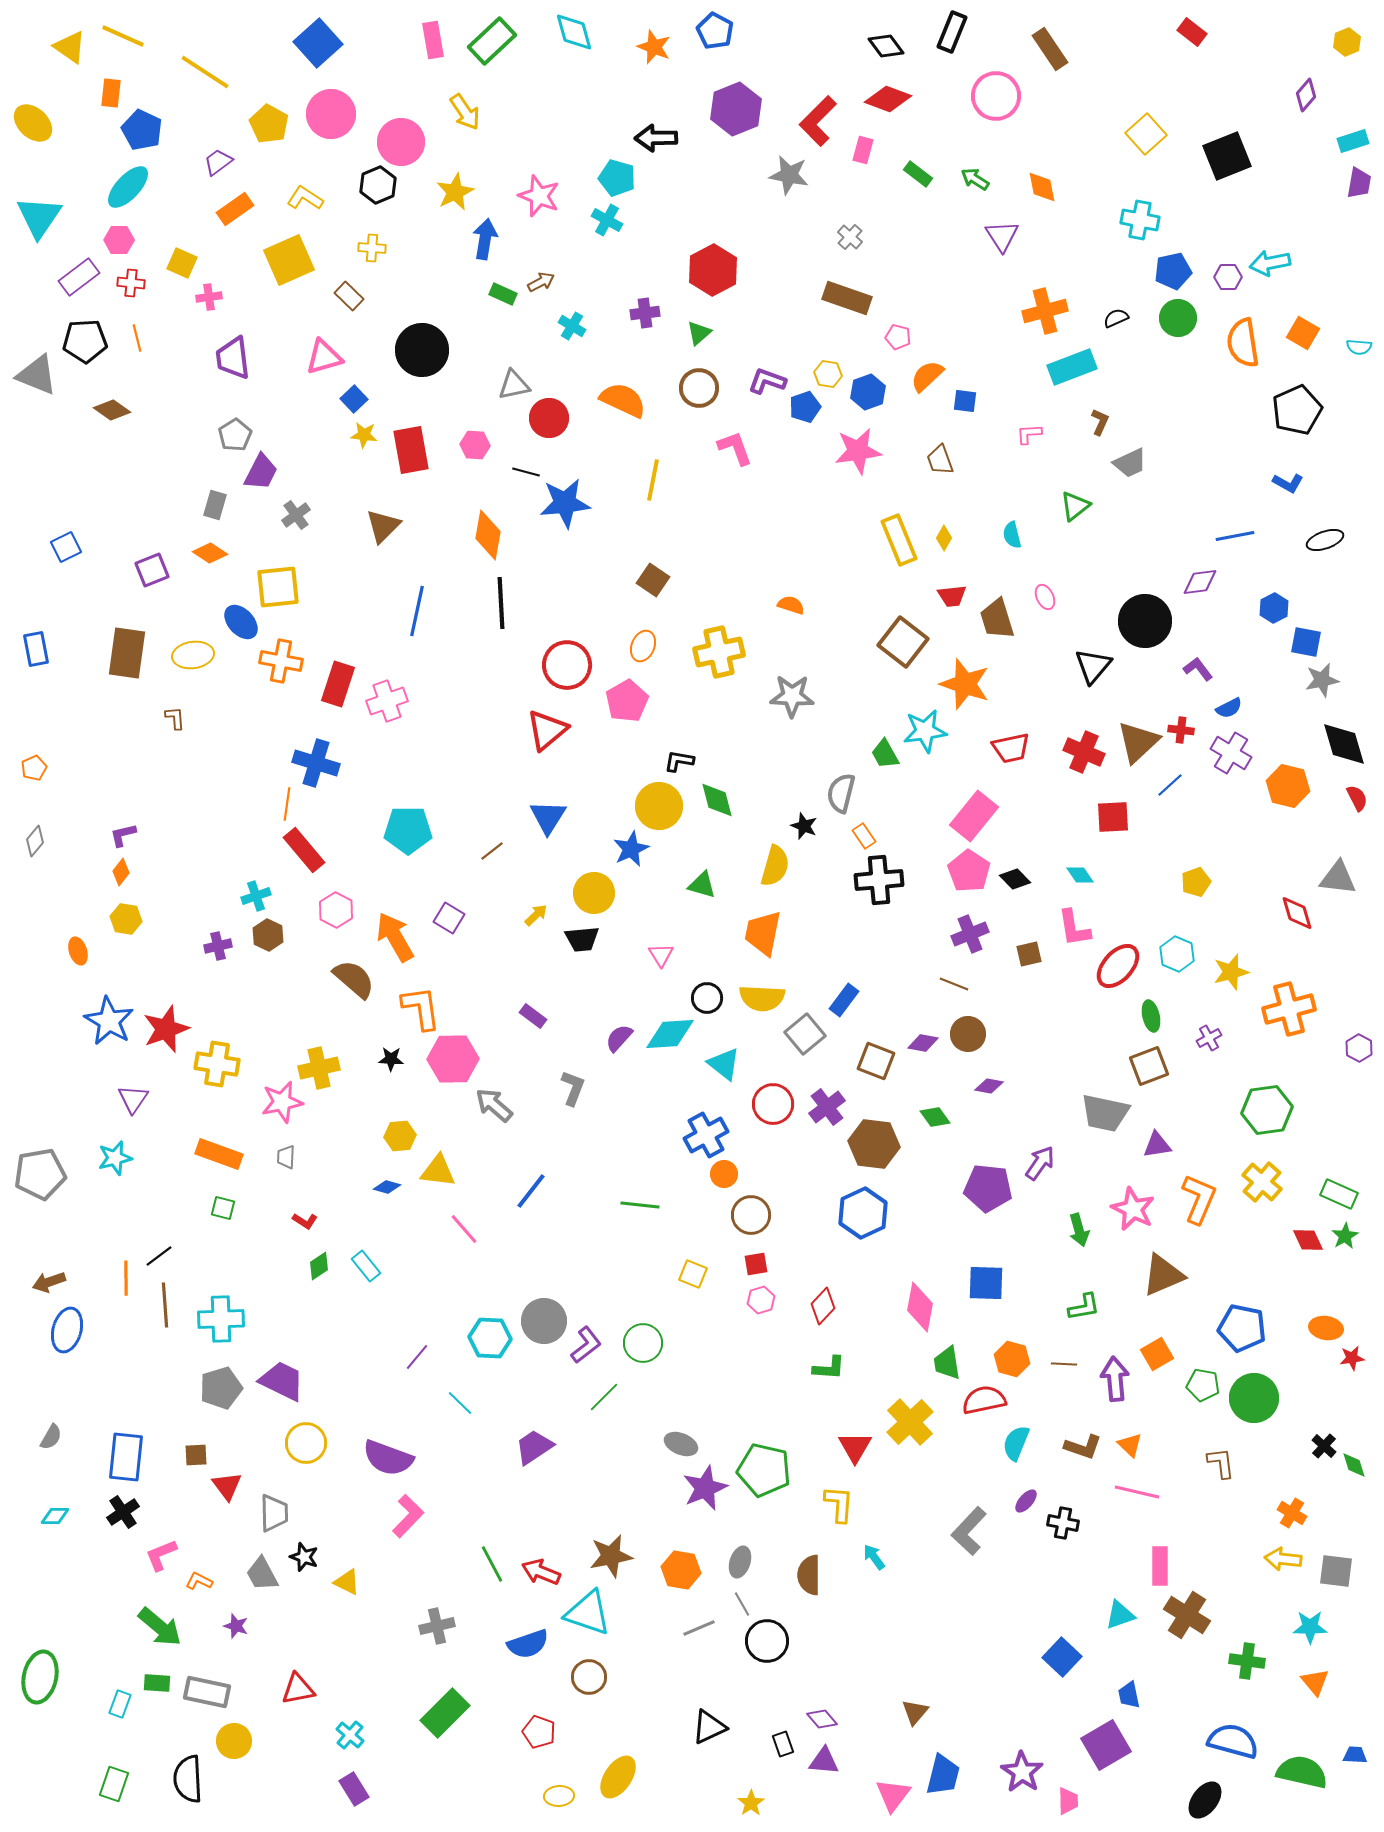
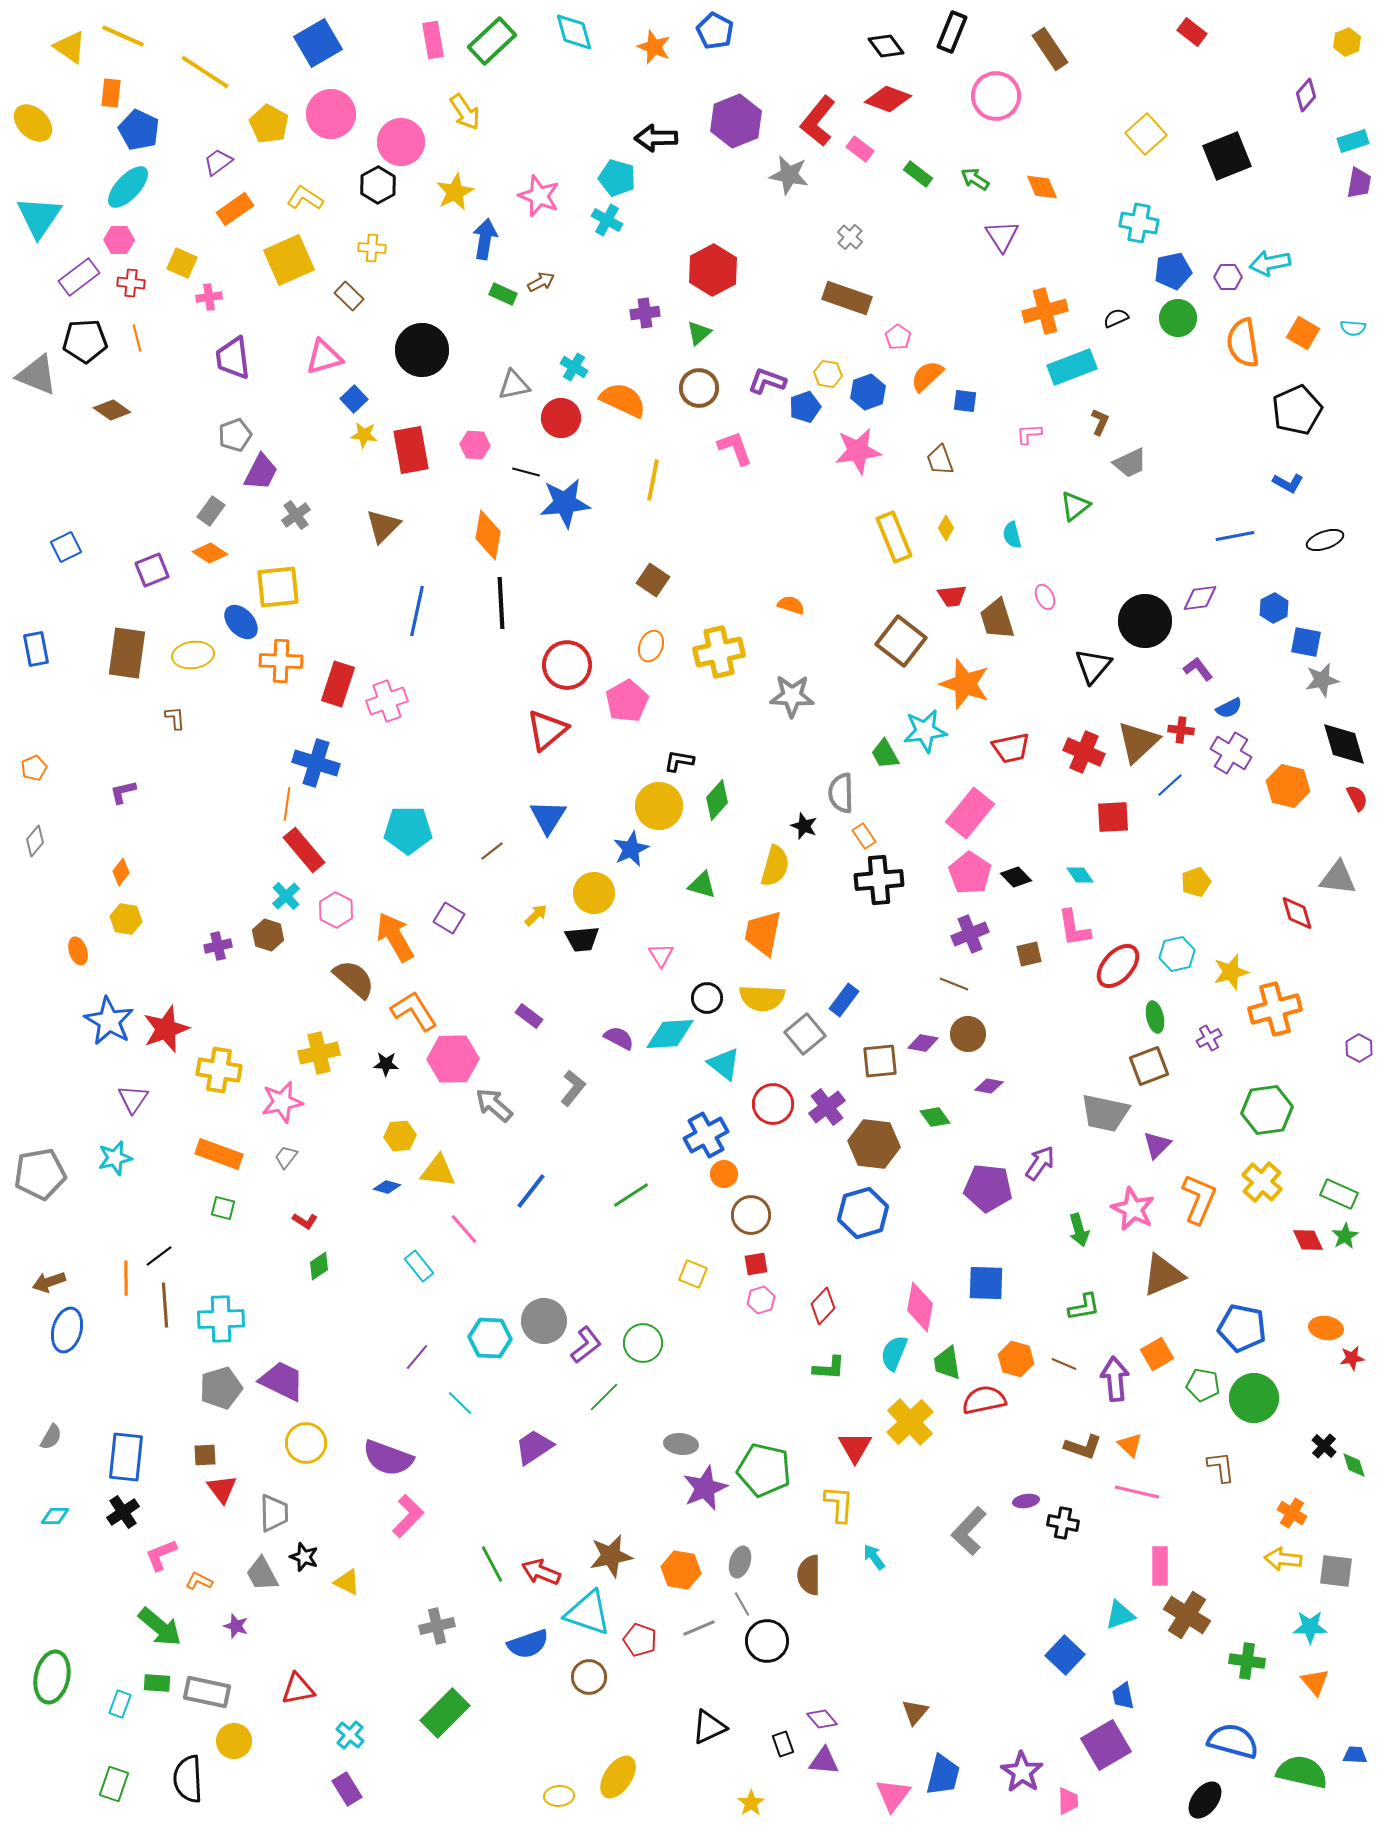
blue square at (318, 43): rotated 12 degrees clockwise
purple hexagon at (736, 109): moved 12 px down
red L-shape at (818, 121): rotated 6 degrees counterclockwise
blue pentagon at (142, 130): moved 3 px left
pink rectangle at (863, 150): moved 3 px left, 1 px up; rotated 68 degrees counterclockwise
black hexagon at (378, 185): rotated 6 degrees counterclockwise
orange diamond at (1042, 187): rotated 12 degrees counterclockwise
cyan cross at (1140, 220): moved 1 px left, 3 px down
cyan cross at (572, 326): moved 2 px right, 41 px down
pink pentagon at (898, 337): rotated 20 degrees clockwise
cyan semicircle at (1359, 347): moved 6 px left, 19 px up
red circle at (549, 418): moved 12 px right
gray pentagon at (235, 435): rotated 12 degrees clockwise
gray rectangle at (215, 505): moved 4 px left, 6 px down; rotated 20 degrees clockwise
yellow diamond at (944, 538): moved 2 px right, 10 px up
yellow rectangle at (899, 540): moved 5 px left, 3 px up
purple diamond at (1200, 582): moved 16 px down
brown square at (903, 642): moved 2 px left, 1 px up
orange ellipse at (643, 646): moved 8 px right
orange cross at (281, 661): rotated 9 degrees counterclockwise
gray semicircle at (841, 793): rotated 15 degrees counterclockwise
green diamond at (717, 800): rotated 57 degrees clockwise
pink rectangle at (974, 816): moved 4 px left, 3 px up
purple L-shape at (123, 835): moved 43 px up
pink pentagon at (969, 871): moved 1 px right, 2 px down
black diamond at (1015, 879): moved 1 px right, 2 px up
cyan cross at (256, 896): moved 30 px right; rotated 24 degrees counterclockwise
brown hexagon at (268, 935): rotated 8 degrees counterclockwise
cyan hexagon at (1177, 954): rotated 24 degrees clockwise
orange L-shape at (421, 1008): moved 7 px left, 3 px down; rotated 24 degrees counterclockwise
orange cross at (1289, 1009): moved 14 px left
purple rectangle at (533, 1016): moved 4 px left
green ellipse at (1151, 1016): moved 4 px right, 1 px down
purple semicircle at (619, 1038): rotated 76 degrees clockwise
black star at (391, 1059): moved 5 px left, 5 px down
brown square at (876, 1061): moved 4 px right; rotated 27 degrees counterclockwise
yellow cross at (217, 1064): moved 2 px right, 6 px down
yellow cross at (319, 1068): moved 15 px up
gray L-shape at (573, 1088): rotated 18 degrees clockwise
purple triangle at (1157, 1145): rotated 36 degrees counterclockwise
gray trapezoid at (286, 1157): rotated 35 degrees clockwise
green line at (640, 1205): moved 9 px left, 10 px up; rotated 39 degrees counterclockwise
blue hexagon at (863, 1213): rotated 9 degrees clockwise
cyan rectangle at (366, 1266): moved 53 px right
orange hexagon at (1012, 1359): moved 4 px right
brown line at (1064, 1364): rotated 20 degrees clockwise
cyan semicircle at (1016, 1443): moved 122 px left, 90 px up
gray ellipse at (681, 1444): rotated 16 degrees counterclockwise
brown square at (196, 1455): moved 9 px right
brown L-shape at (1221, 1463): moved 4 px down
red triangle at (227, 1486): moved 5 px left, 3 px down
purple ellipse at (1026, 1501): rotated 40 degrees clockwise
blue square at (1062, 1657): moved 3 px right, 2 px up
green ellipse at (40, 1677): moved 12 px right
blue trapezoid at (1129, 1695): moved 6 px left, 1 px down
red pentagon at (539, 1732): moved 101 px right, 92 px up
purple rectangle at (354, 1789): moved 7 px left
